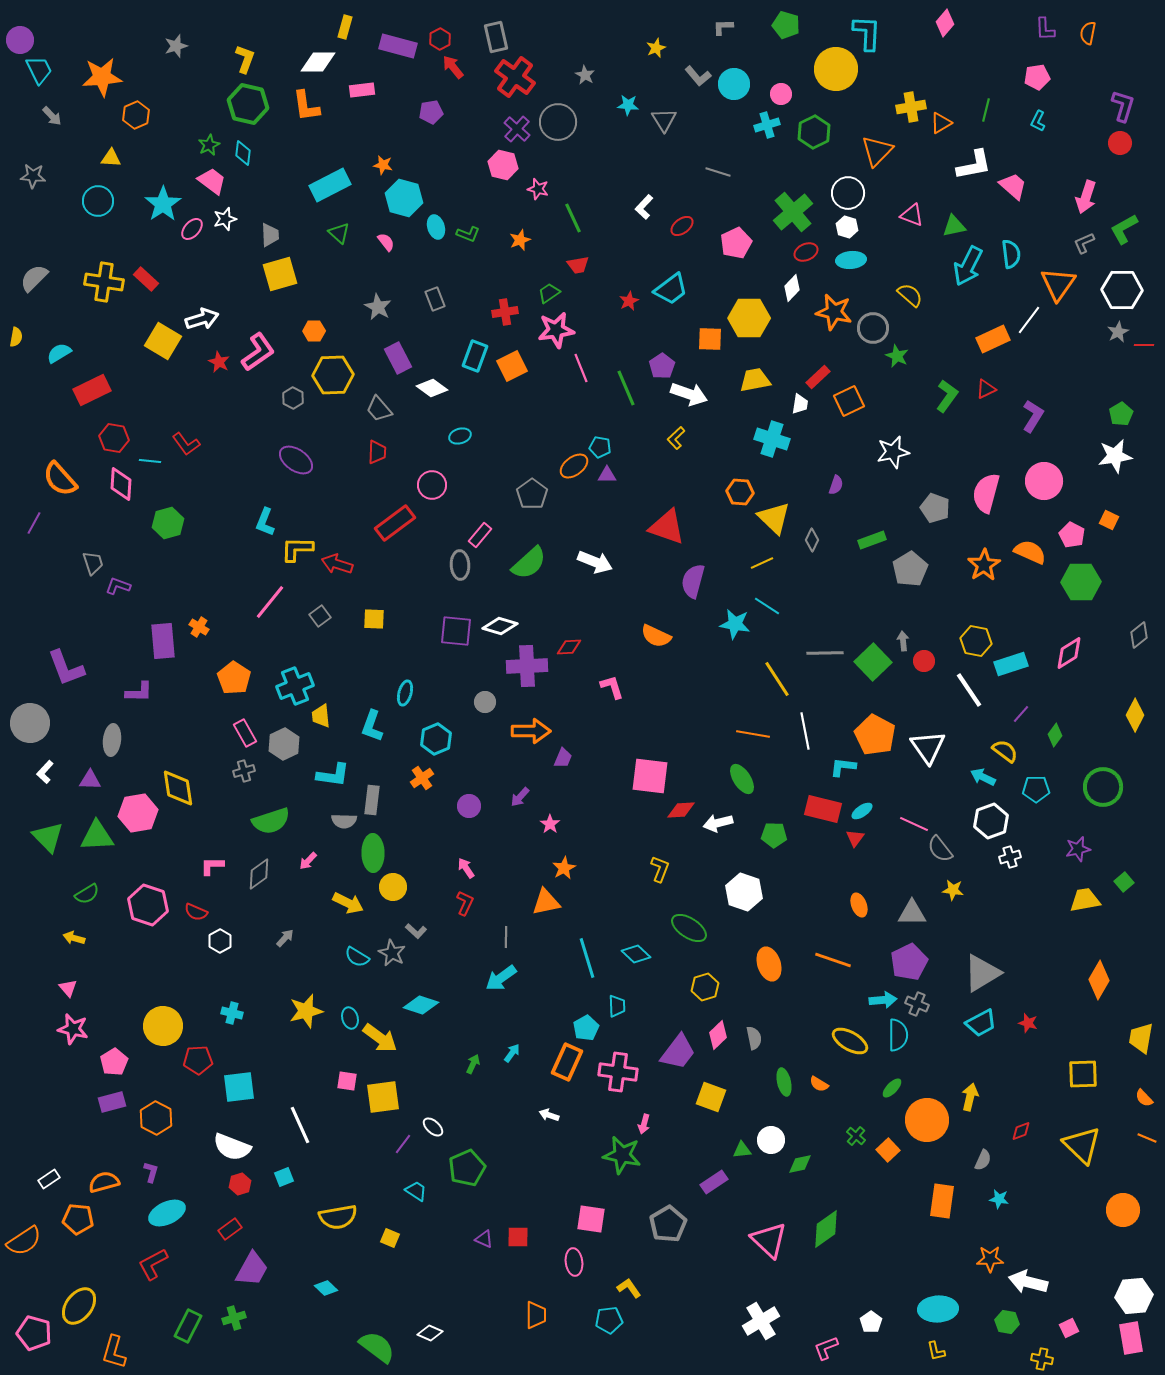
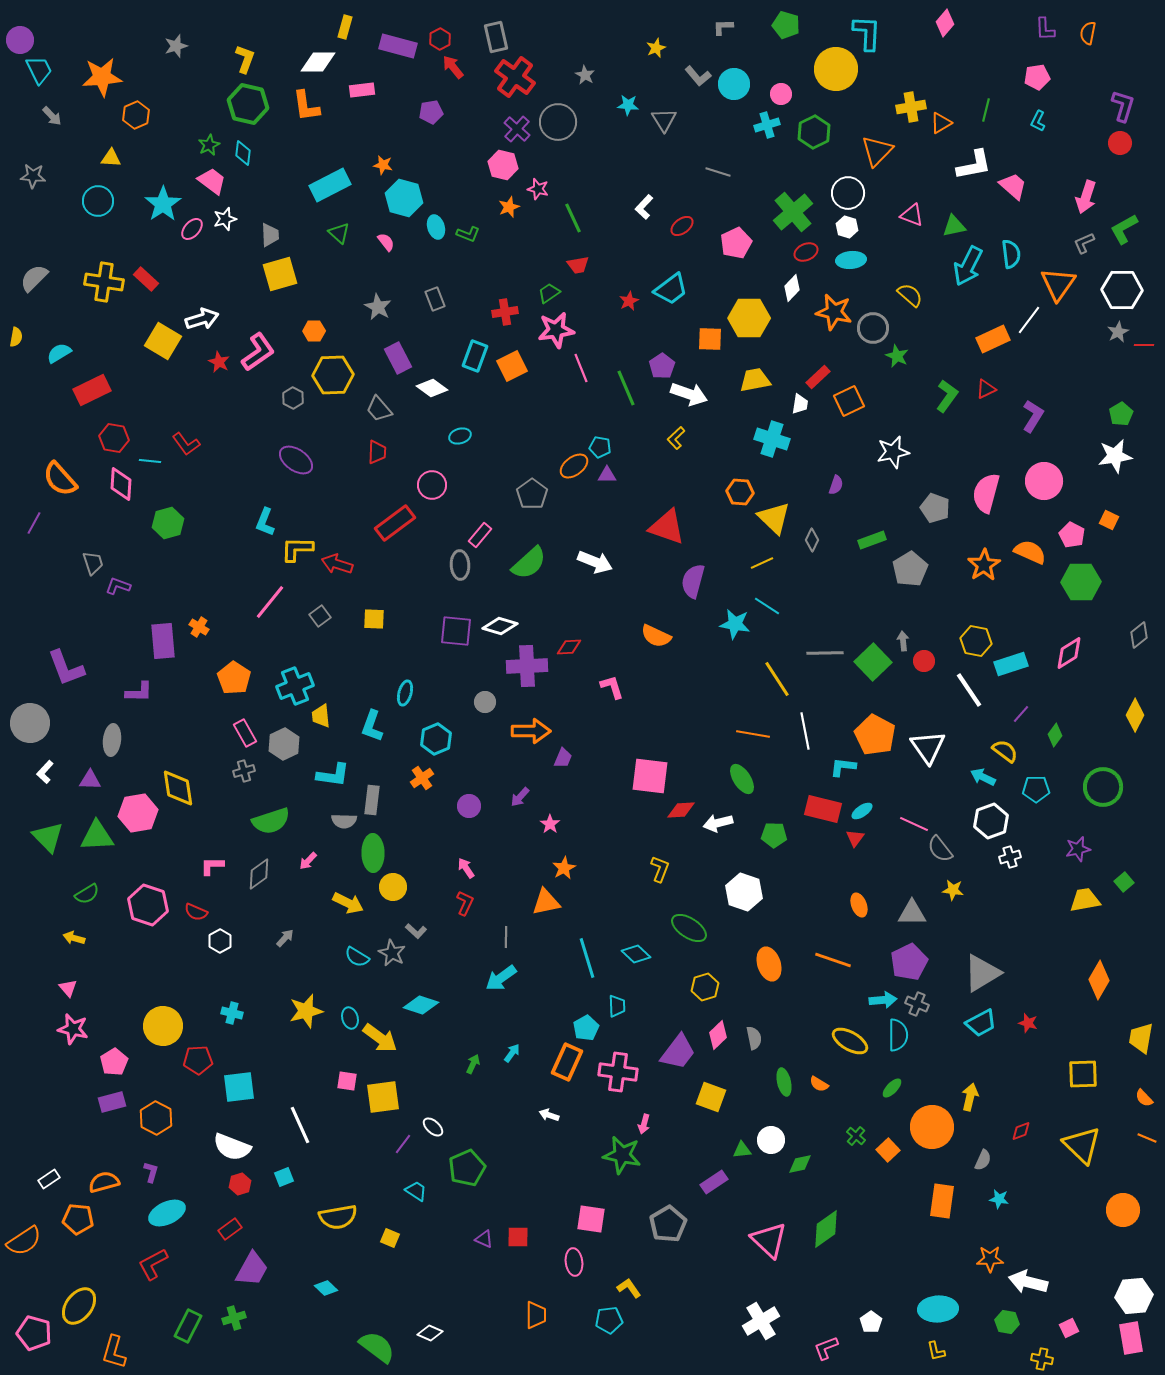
orange star at (520, 240): moved 11 px left, 33 px up
orange circle at (927, 1120): moved 5 px right, 7 px down
